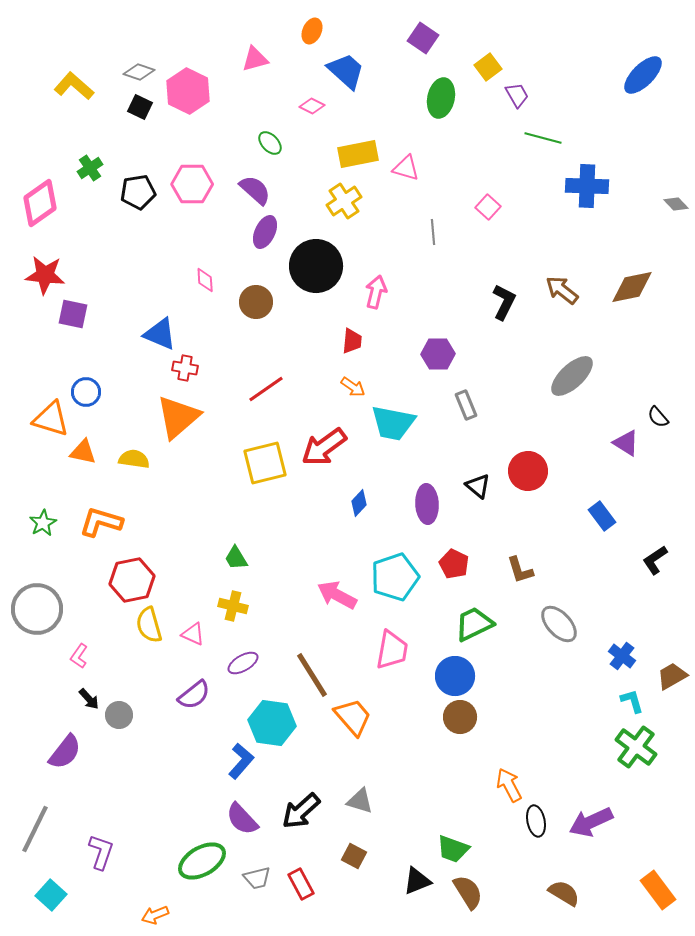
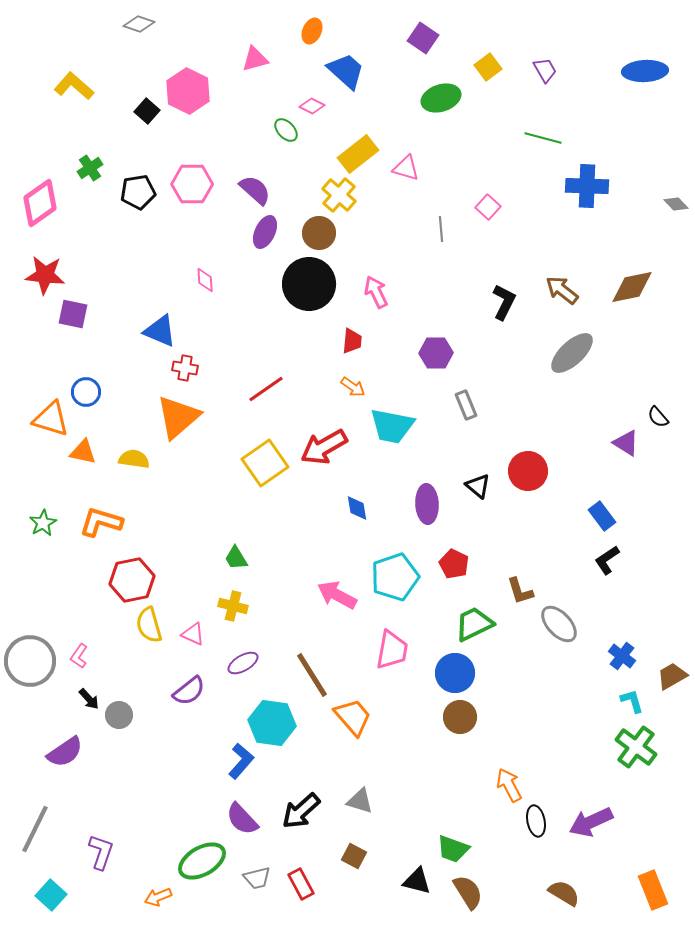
gray diamond at (139, 72): moved 48 px up
blue ellipse at (643, 75): moved 2 px right, 4 px up; rotated 42 degrees clockwise
purple trapezoid at (517, 95): moved 28 px right, 25 px up
green ellipse at (441, 98): rotated 60 degrees clockwise
black square at (140, 107): moved 7 px right, 4 px down; rotated 15 degrees clockwise
green ellipse at (270, 143): moved 16 px right, 13 px up
yellow rectangle at (358, 154): rotated 27 degrees counterclockwise
yellow cross at (344, 201): moved 5 px left, 6 px up; rotated 16 degrees counterclockwise
gray line at (433, 232): moved 8 px right, 3 px up
black circle at (316, 266): moved 7 px left, 18 px down
pink arrow at (376, 292): rotated 40 degrees counterclockwise
brown circle at (256, 302): moved 63 px right, 69 px up
blue triangle at (160, 334): moved 3 px up
purple hexagon at (438, 354): moved 2 px left, 1 px up
gray ellipse at (572, 376): moved 23 px up
cyan trapezoid at (393, 423): moved 1 px left, 3 px down
red arrow at (324, 447): rotated 6 degrees clockwise
yellow square at (265, 463): rotated 21 degrees counterclockwise
blue diamond at (359, 503): moved 2 px left, 5 px down; rotated 52 degrees counterclockwise
black L-shape at (655, 560): moved 48 px left
brown L-shape at (520, 570): moved 21 px down
gray circle at (37, 609): moved 7 px left, 52 px down
blue circle at (455, 676): moved 3 px up
purple semicircle at (194, 695): moved 5 px left, 4 px up
purple semicircle at (65, 752): rotated 18 degrees clockwise
black triangle at (417, 881): rotated 36 degrees clockwise
orange rectangle at (658, 890): moved 5 px left; rotated 15 degrees clockwise
orange arrow at (155, 915): moved 3 px right, 18 px up
